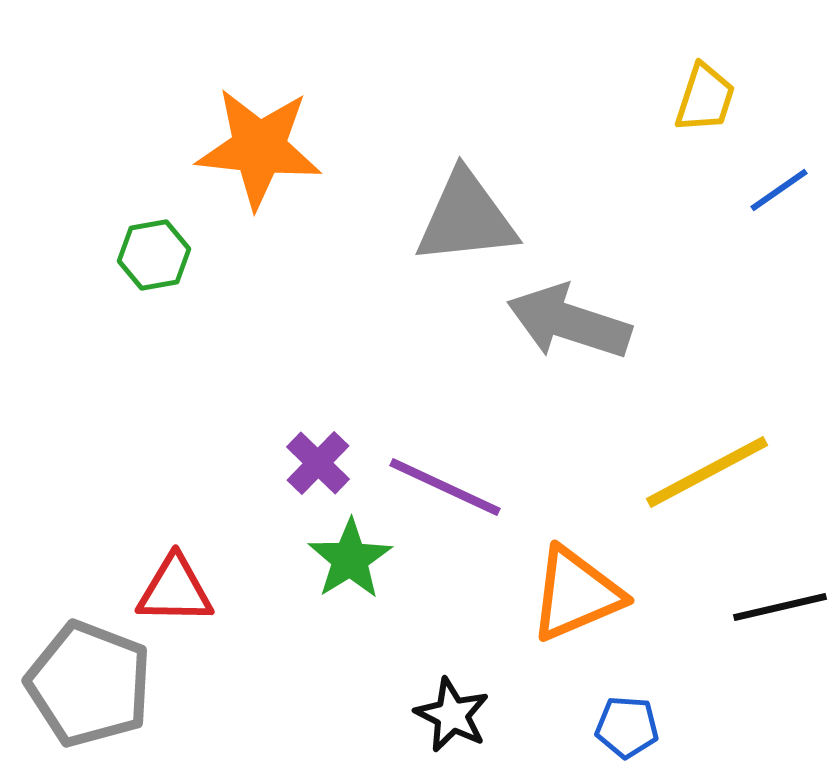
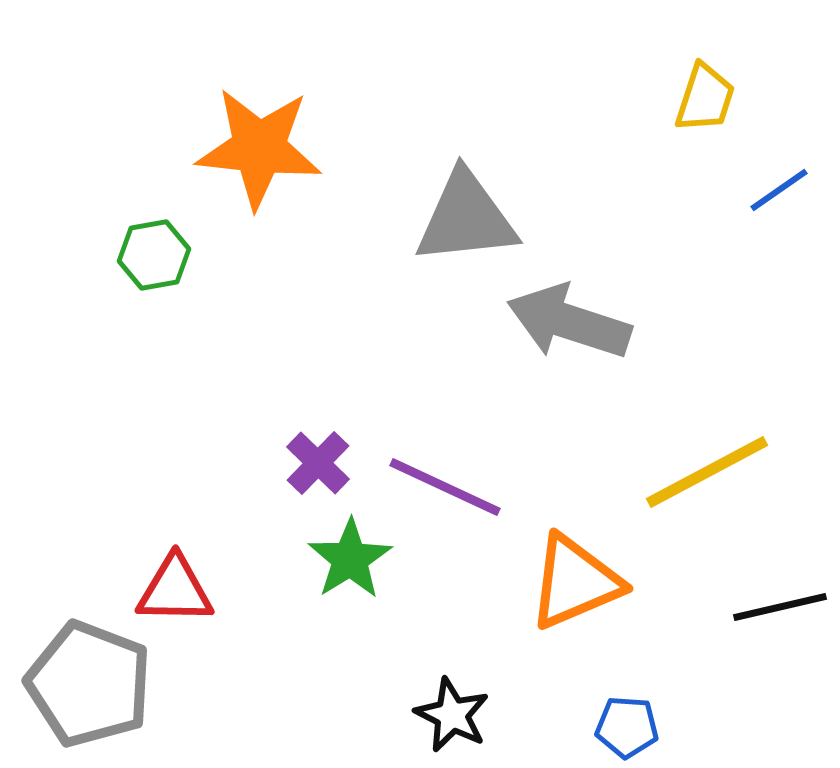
orange triangle: moved 1 px left, 12 px up
